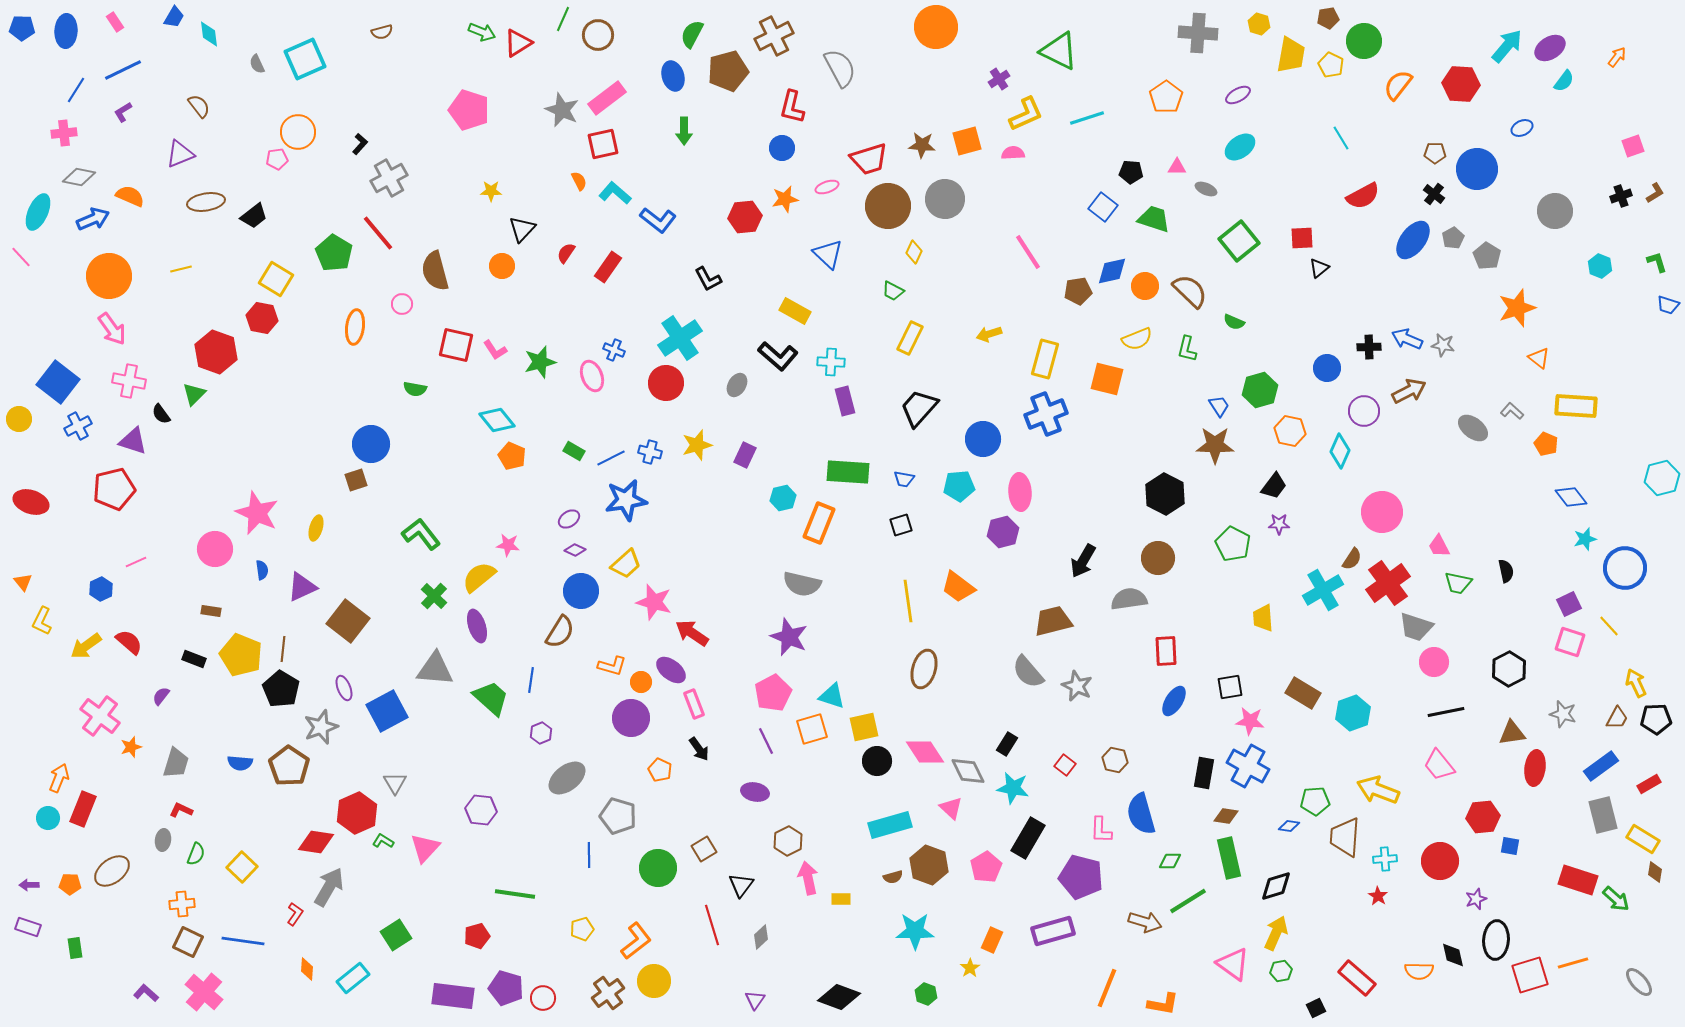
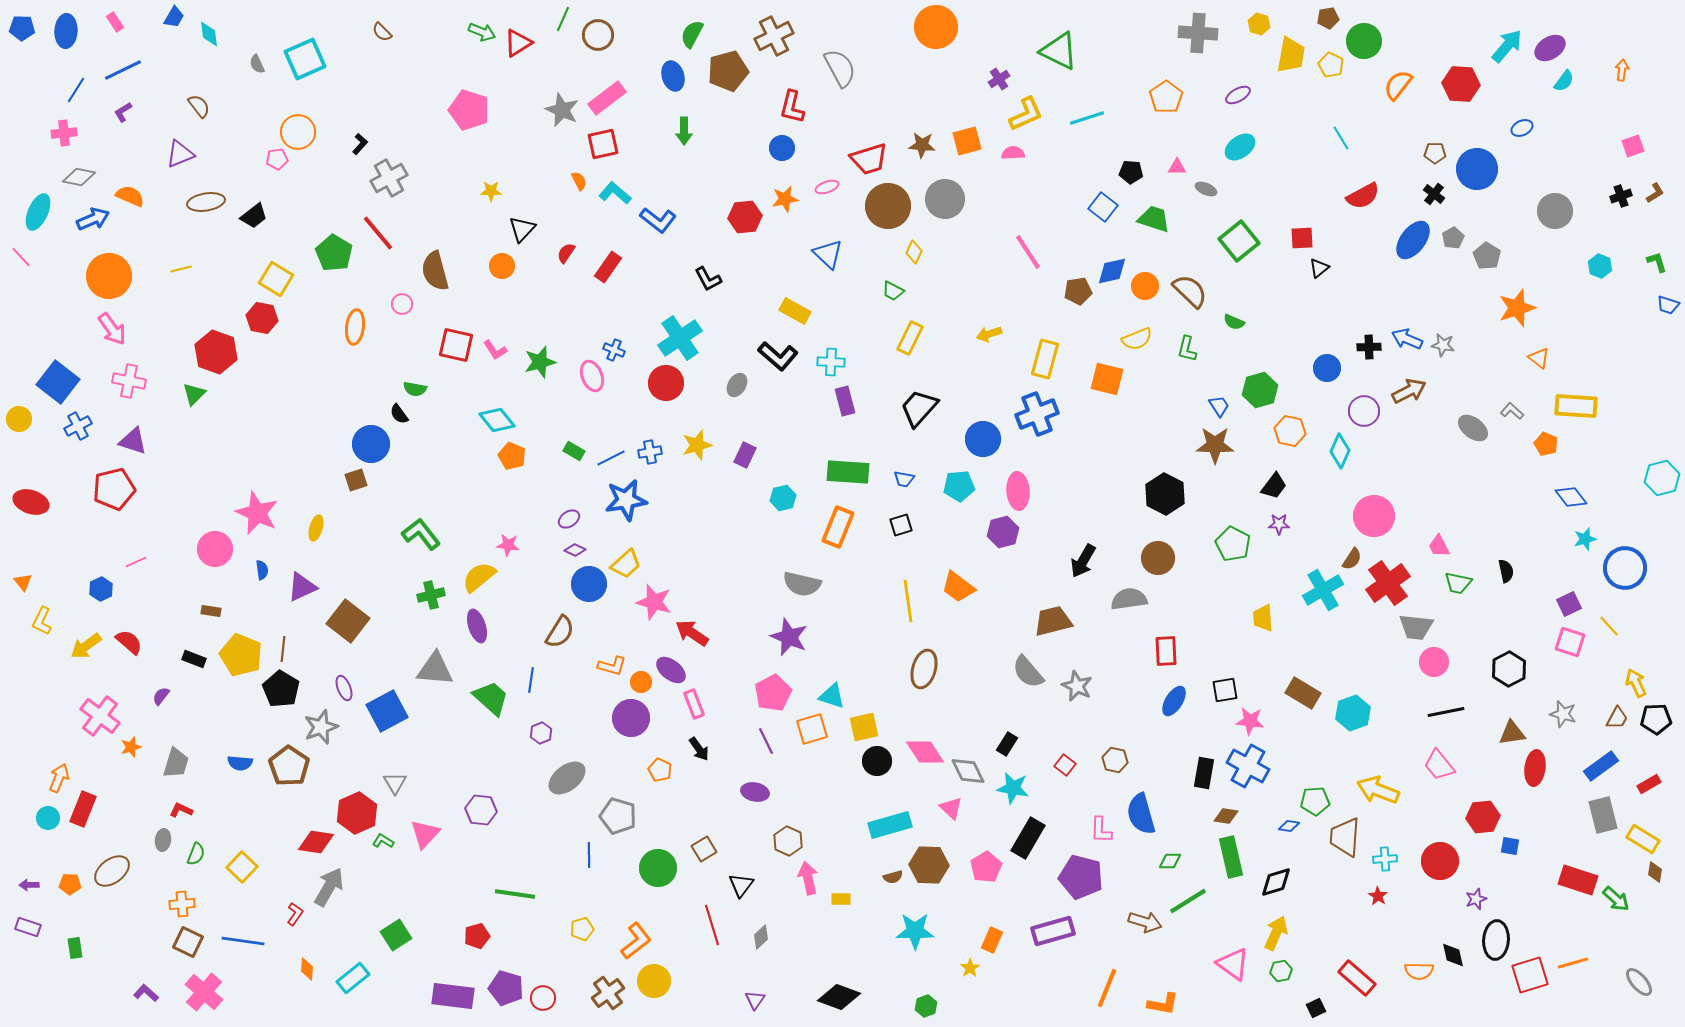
brown semicircle at (382, 32): rotated 60 degrees clockwise
orange arrow at (1617, 57): moved 5 px right, 13 px down; rotated 30 degrees counterclockwise
black semicircle at (161, 414): moved 238 px right
blue cross at (1046, 414): moved 9 px left
blue cross at (650, 452): rotated 25 degrees counterclockwise
pink ellipse at (1020, 492): moved 2 px left, 1 px up
pink circle at (1382, 512): moved 8 px left, 4 px down
orange rectangle at (819, 523): moved 19 px right, 4 px down
blue circle at (581, 591): moved 8 px right, 7 px up
green cross at (434, 596): moved 3 px left, 1 px up; rotated 32 degrees clockwise
gray trapezoid at (1416, 627): rotated 12 degrees counterclockwise
black square at (1230, 687): moved 5 px left, 3 px down
brown hexagon at (788, 841): rotated 8 degrees counterclockwise
pink triangle at (425, 848): moved 14 px up
green rectangle at (1229, 858): moved 2 px right, 1 px up
brown hexagon at (929, 865): rotated 18 degrees counterclockwise
black diamond at (1276, 886): moved 4 px up
green hexagon at (926, 994): moved 12 px down; rotated 20 degrees clockwise
